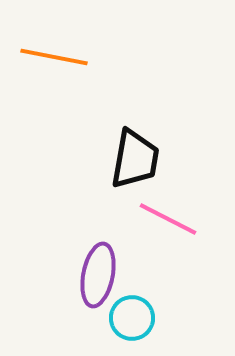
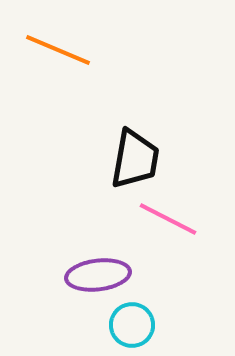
orange line: moved 4 px right, 7 px up; rotated 12 degrees clockwise
purple ellipse: rotated 72 degrees clockwise
cyan circle: moved 7 px down
